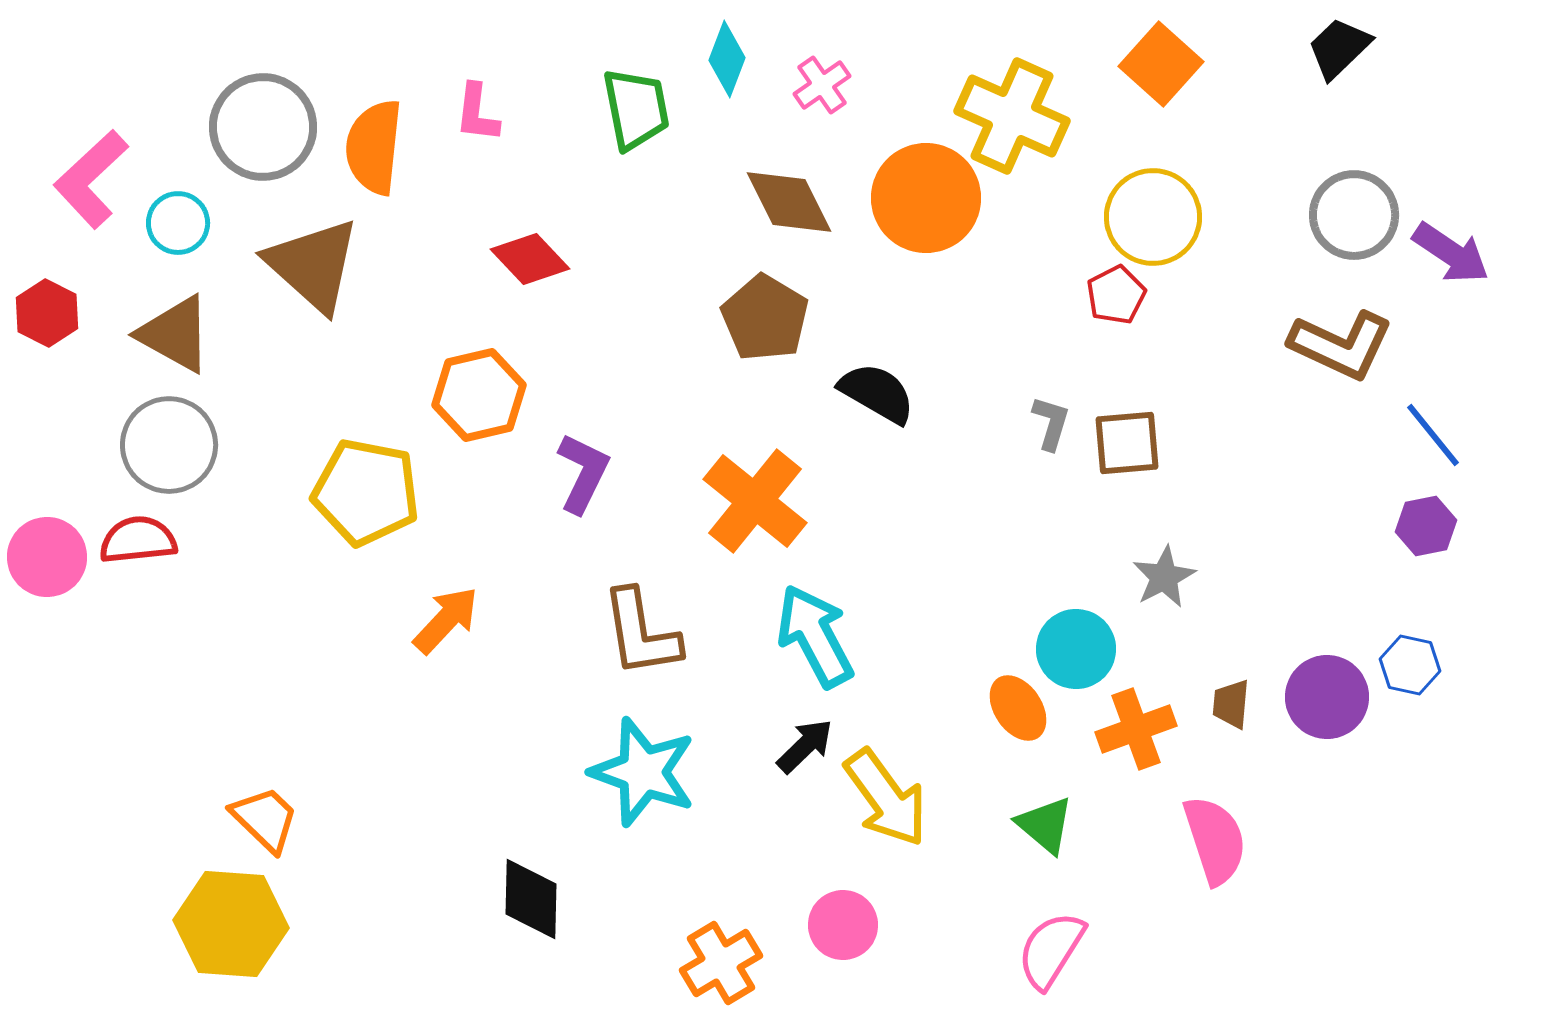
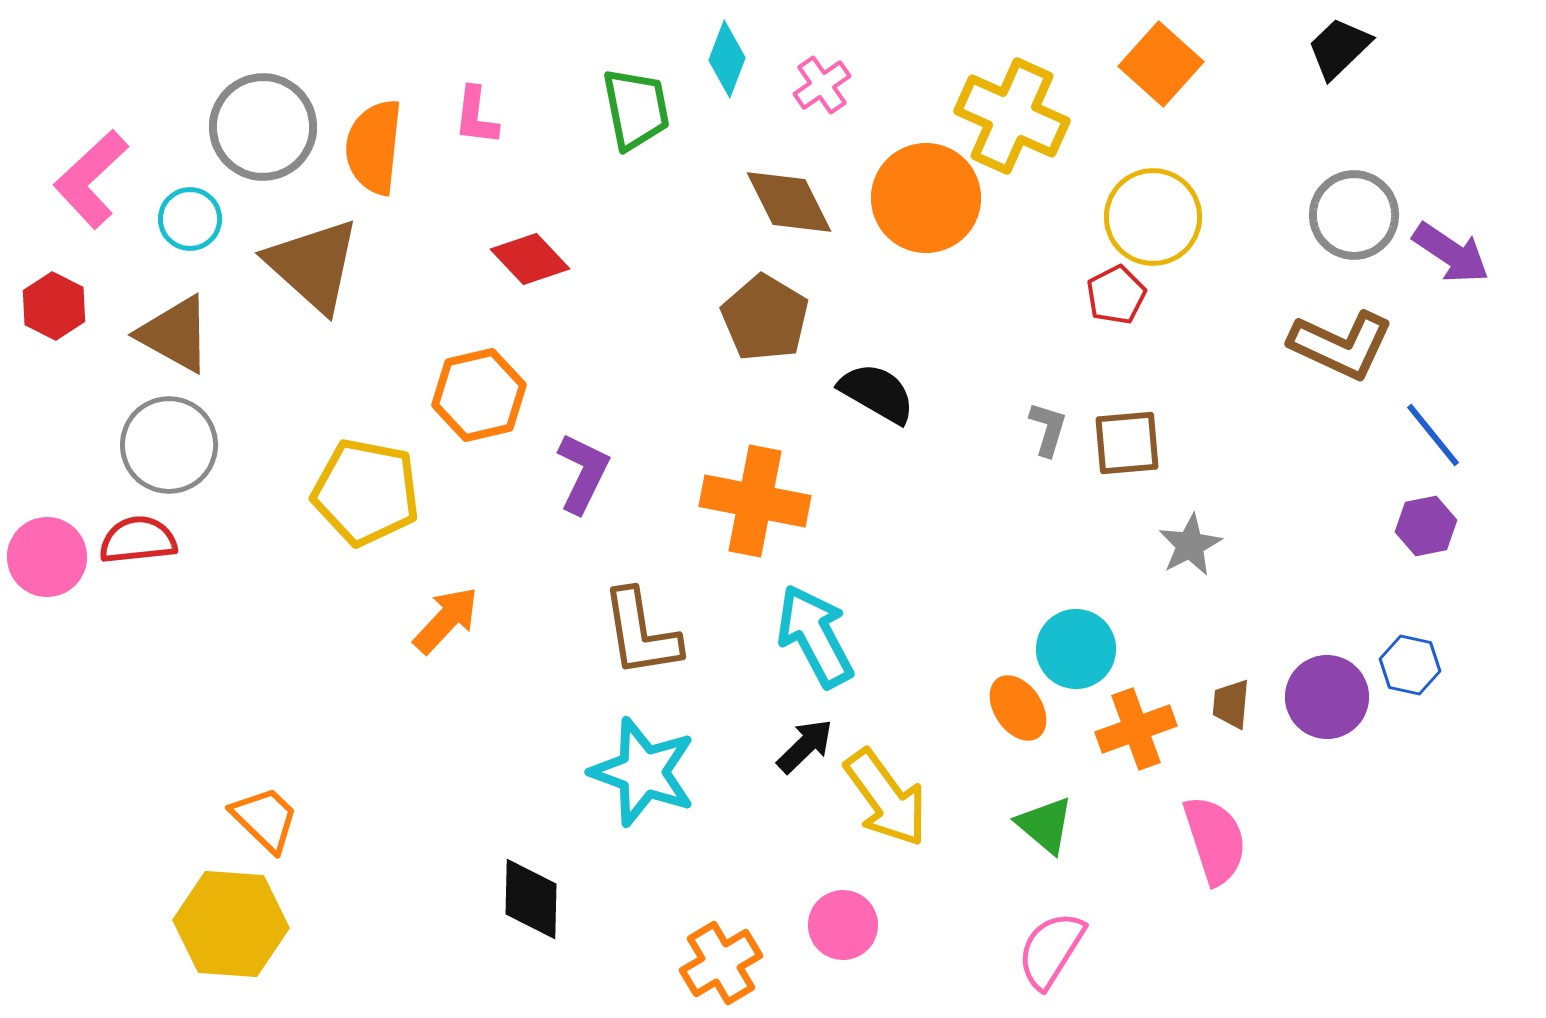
pink L-shape at (477, 113): moved 1 px left, 3 px down
cyan circle at (178, 223): moved 12 px right, 4 px up
red hexagon at (47, 313): moved 7 px right, 7 px up
gray L-shape at (1051, 423): moved 3 px left, 6 px down
orange cross at (755, 501): rotated 28 degrees counterclockwise
gray star at (1164, 577): moved 26 px right, 32 px up
